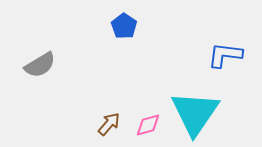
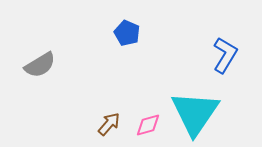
blue pentagon: moved 3 px right, 7 px down; rotated 10 degrees counterclockwise
blue L-shape: rotated 114 degrees clockwise
